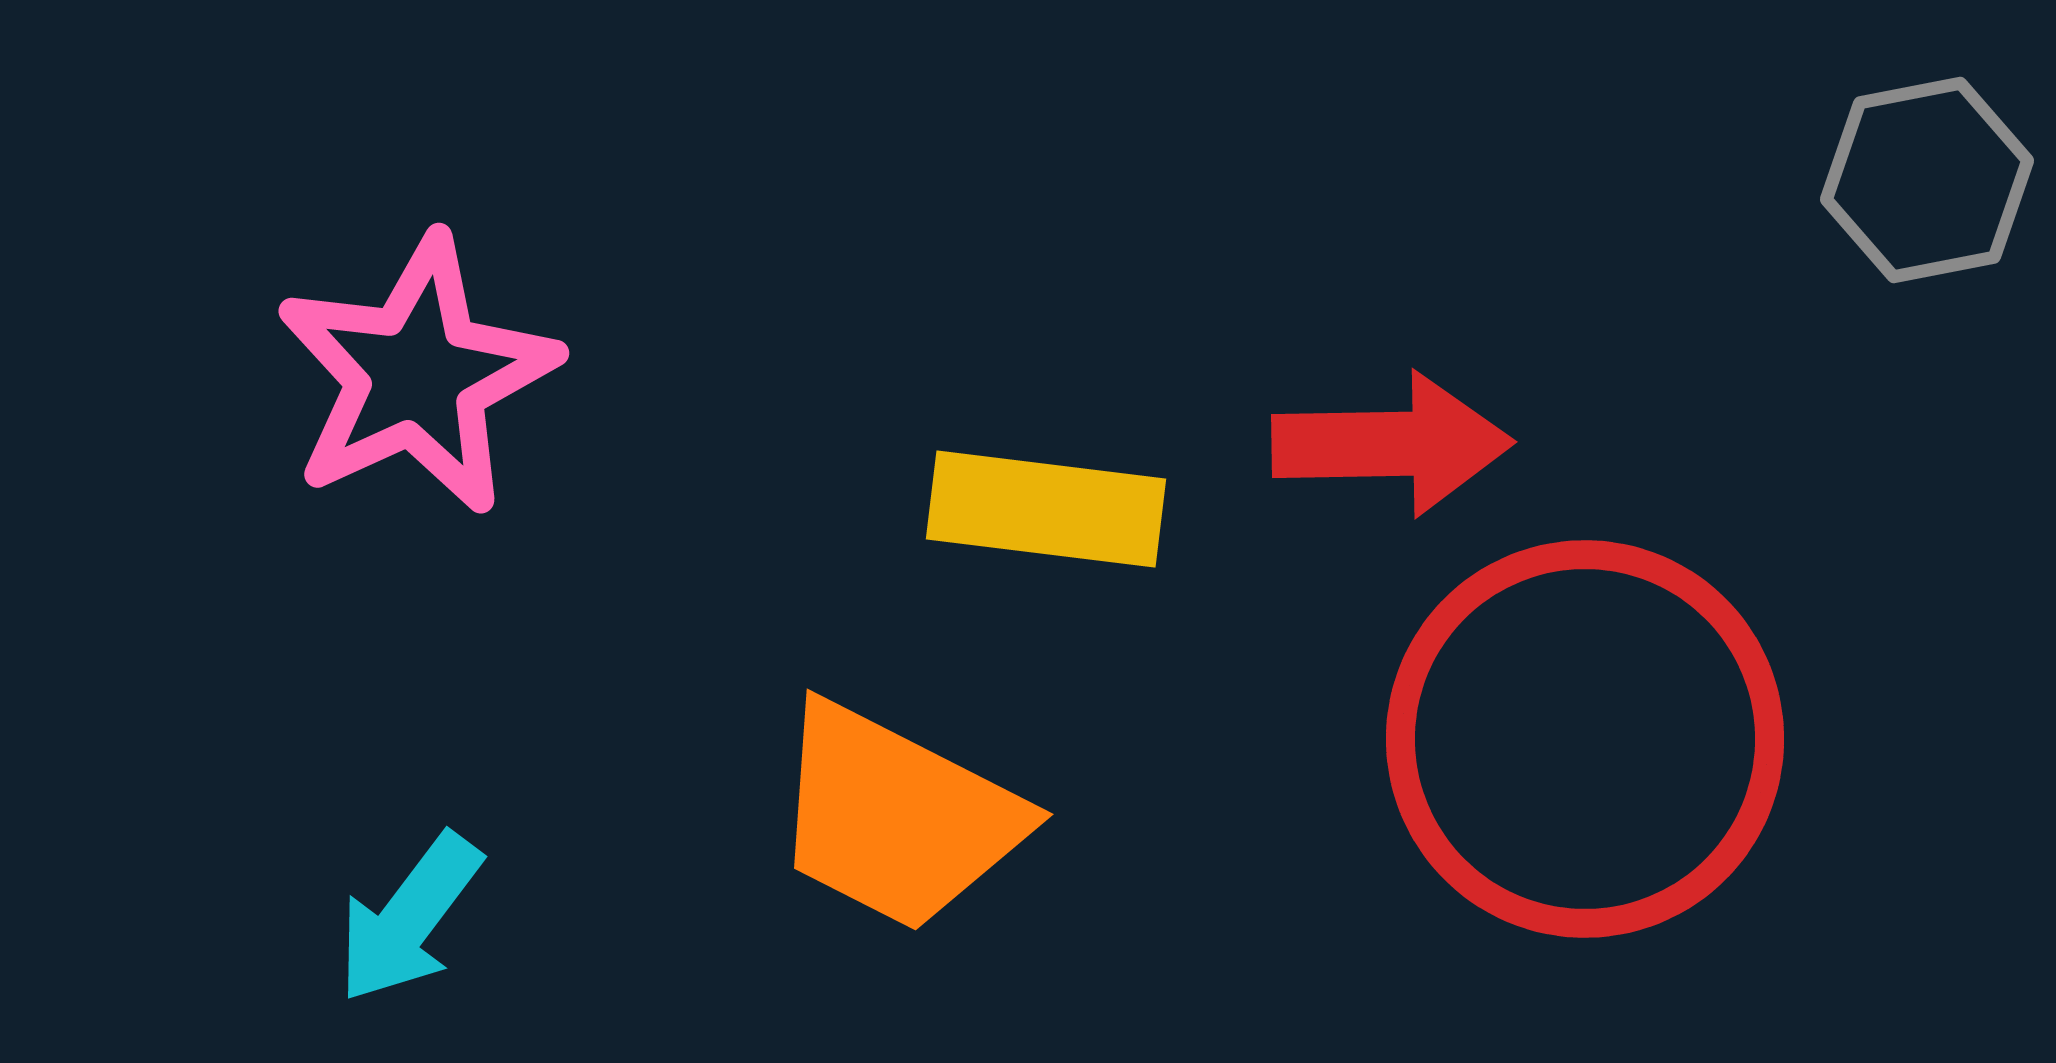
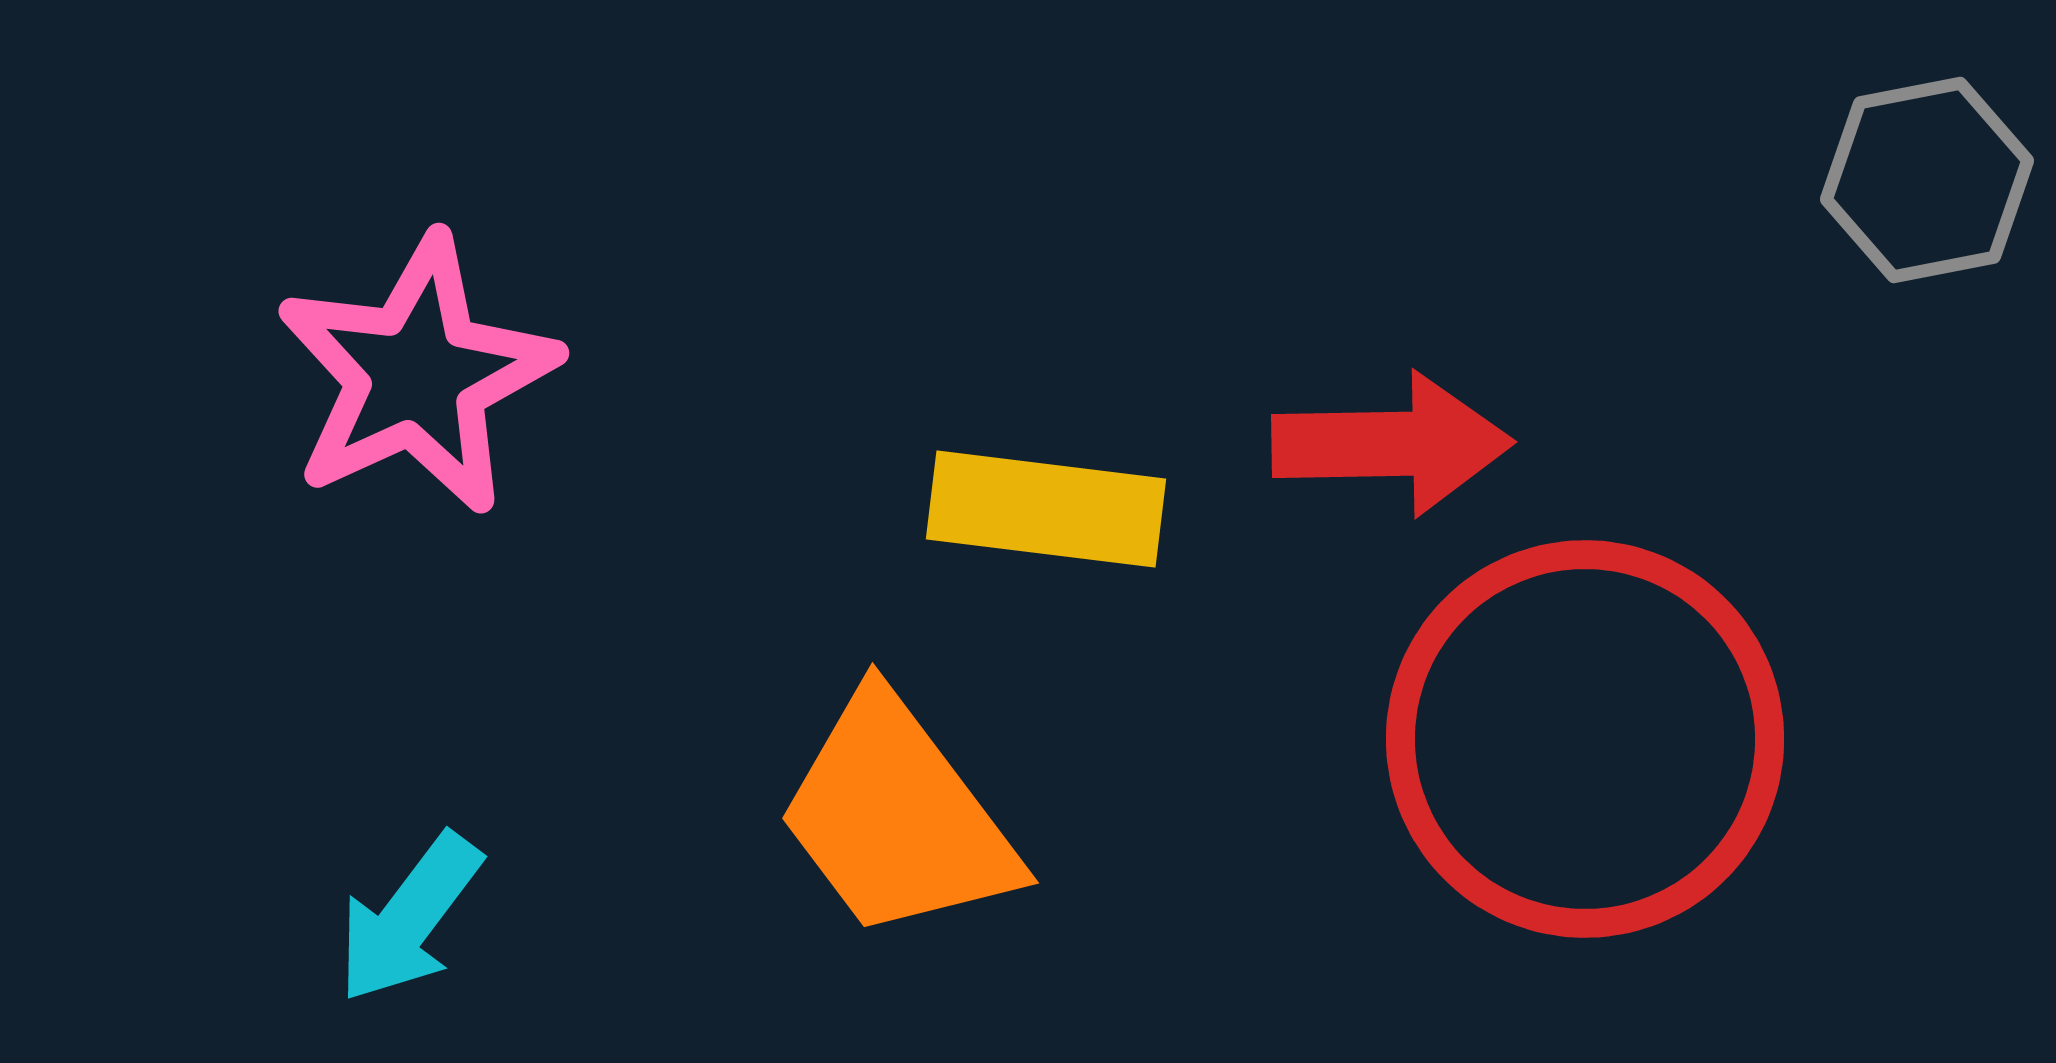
orange trapezoid: rotated 26 degrees clockwise
